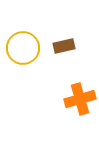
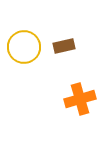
yellow circle: moved 1 px right, 1 px up
